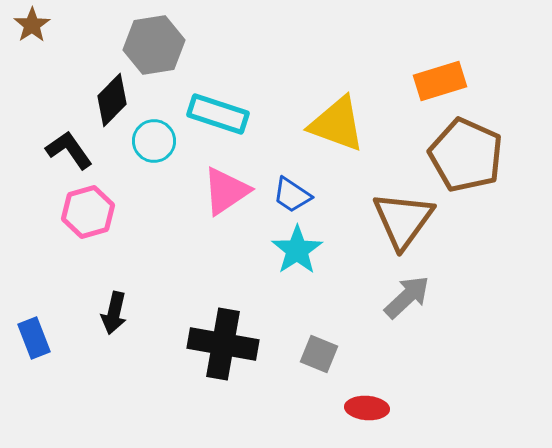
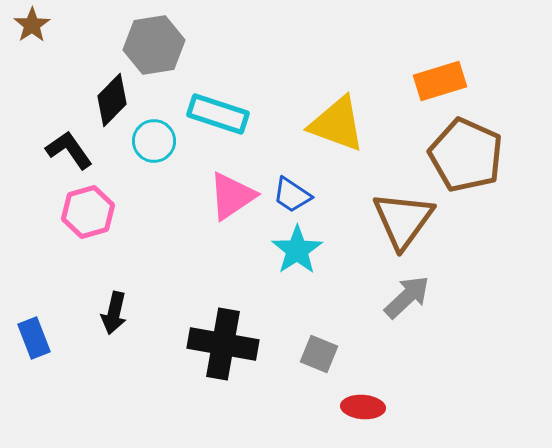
pink triangle: moved 6 px right, 5 px down
red ellipse: moved 4 px left, 1 px up
